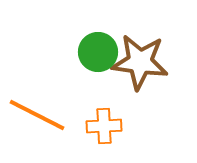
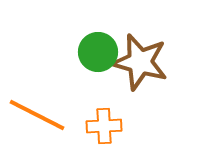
brown star: rotated 8 degrees clockwise
